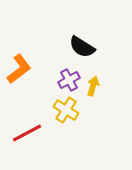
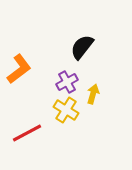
black semicircle: rotated 96 degrees clockwise
purple cross: moved 2 px left, 2 px down
yellow arrow: moved 8 px down
